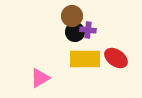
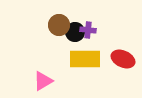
brown circle: moved 13 px left, 9 px down
red ellipse: moved 7 px right, 1 px down; rotated 10 degrees counterclockwise
pink triangle: moved 3 px right, 3 px down
